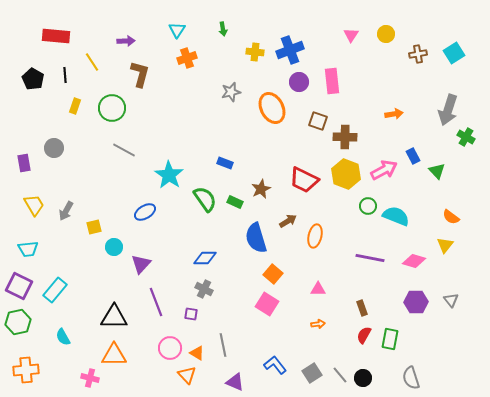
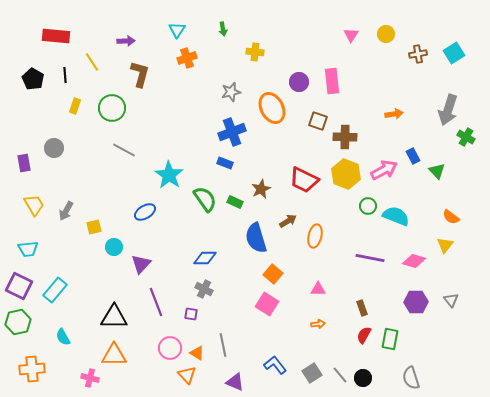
blue cross at (290, 50): moved 58 px left, 82 px down
orange cross at (26, 370): moved 6 px right, 1 px up
